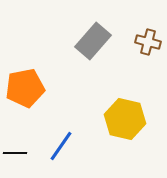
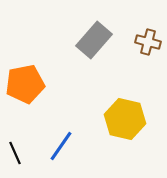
gray rectangle: moved 1 px right, 1 px up
orange pentagon: moved 4 px up
black line: rotated 65 degrees clockwise
